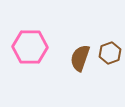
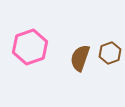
pink hexagon: rotated 20 degrees counterclockwise
